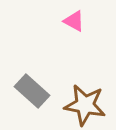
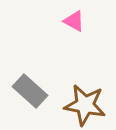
gray rectangle: moved 2 px left
